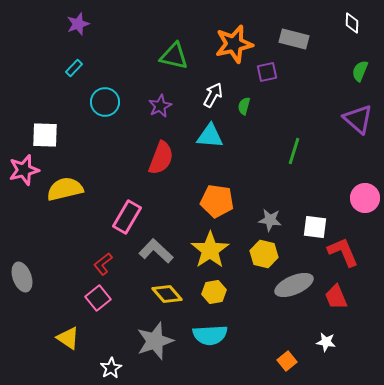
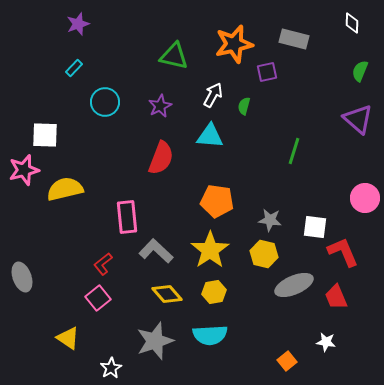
pink rectangle at (127, 217): rotated 36 degrees counterclockwise
